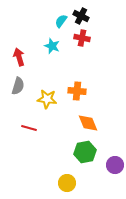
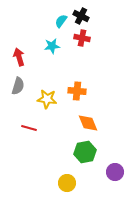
cyan star: rotated 28 degrees counterclockwise
purple circle: moved 7 px down
